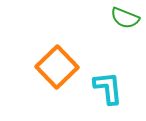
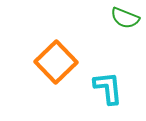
orange square: moved 1 px left, 5 px up
